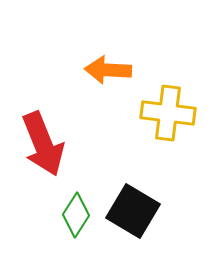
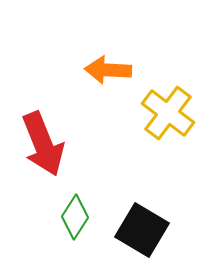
yellow cross: rotated 30 degrees clockwise
black square: moved 9 px right, 19 px down
green diamond: moved 1 px left, 2 px down
